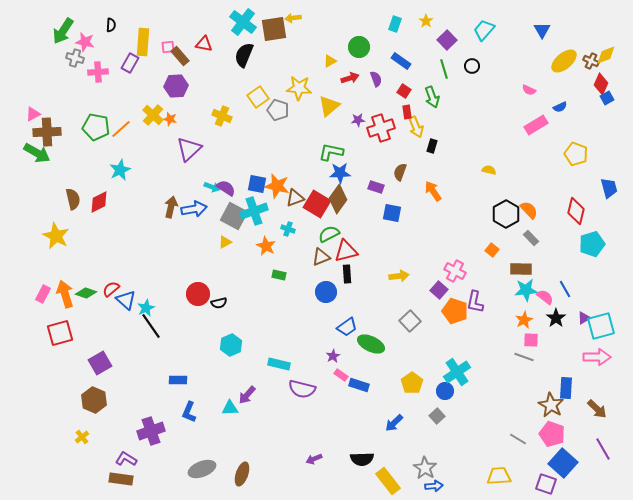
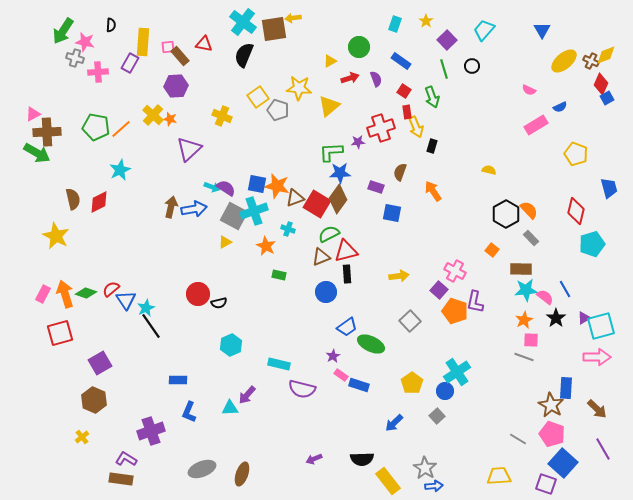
purple star at (358, 120): moved 22 px down
green L-shape at (331, 152): rotated 15 degrees counterclockwise
blue triangle at (126, 300): rotated 15 degrees clockwise
